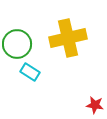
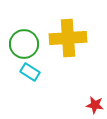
yellow cross: rotated 9 degrees clockwise
green circle: moved 7 px right
